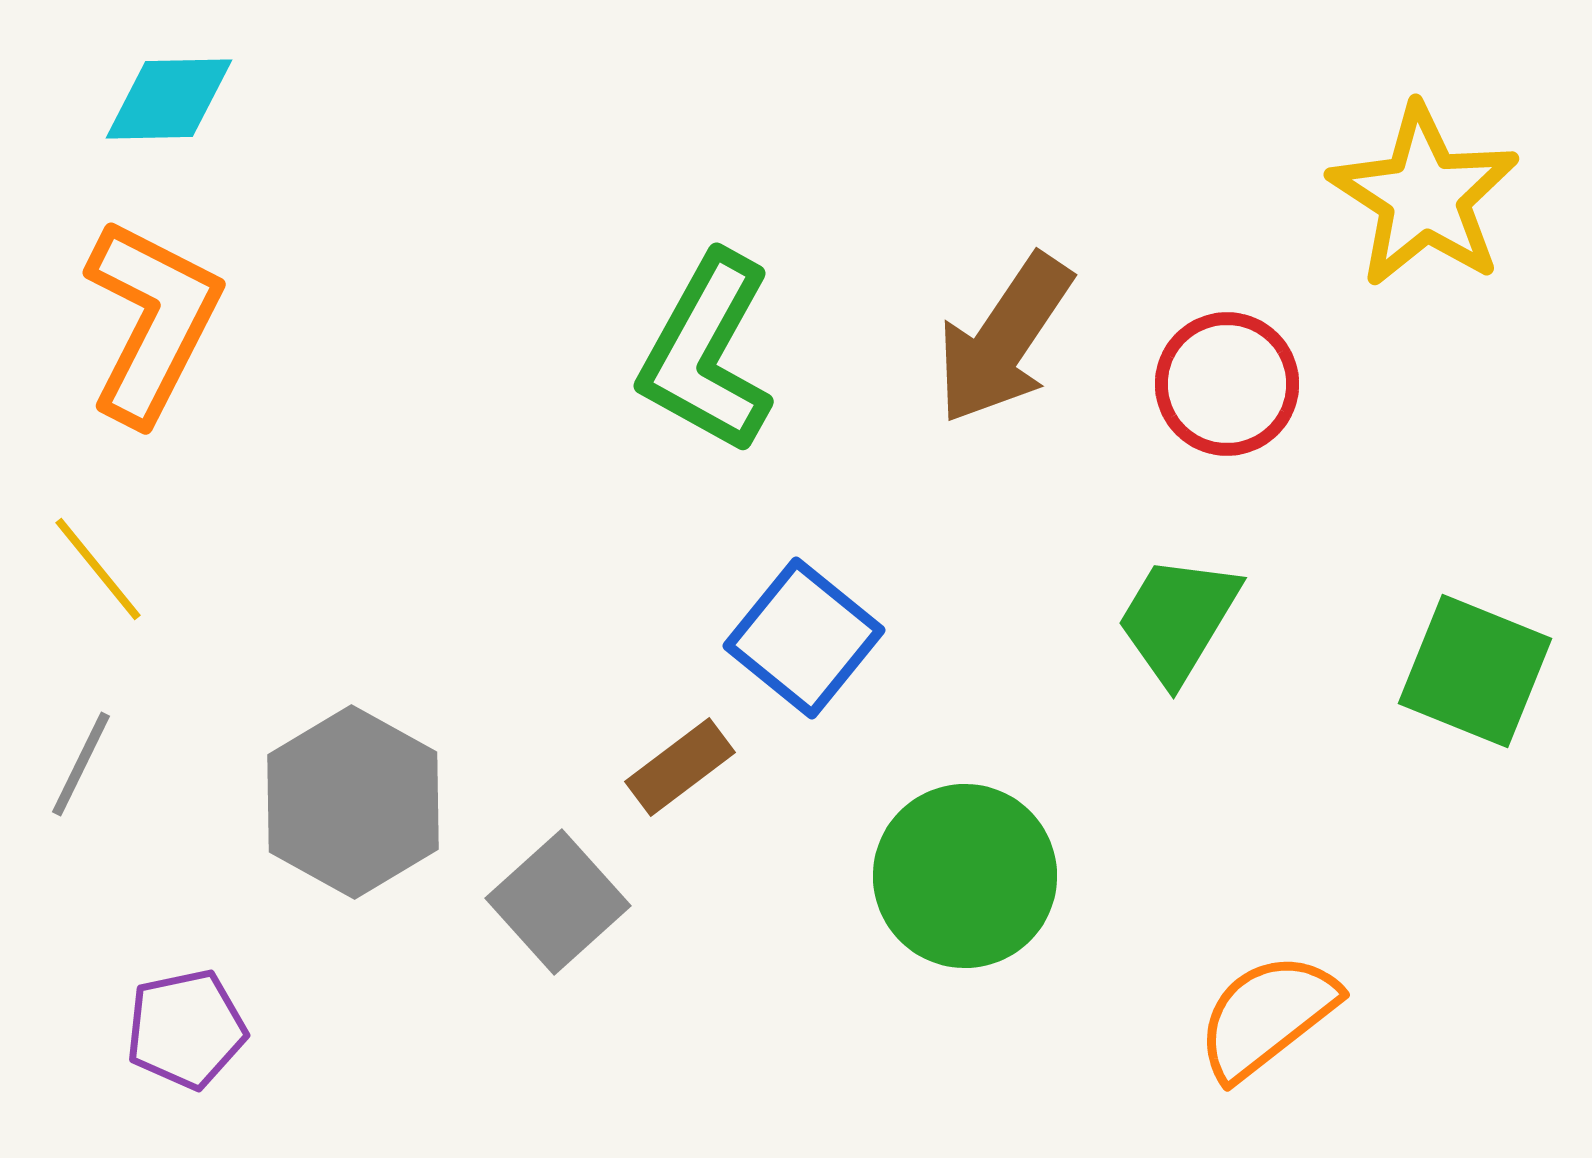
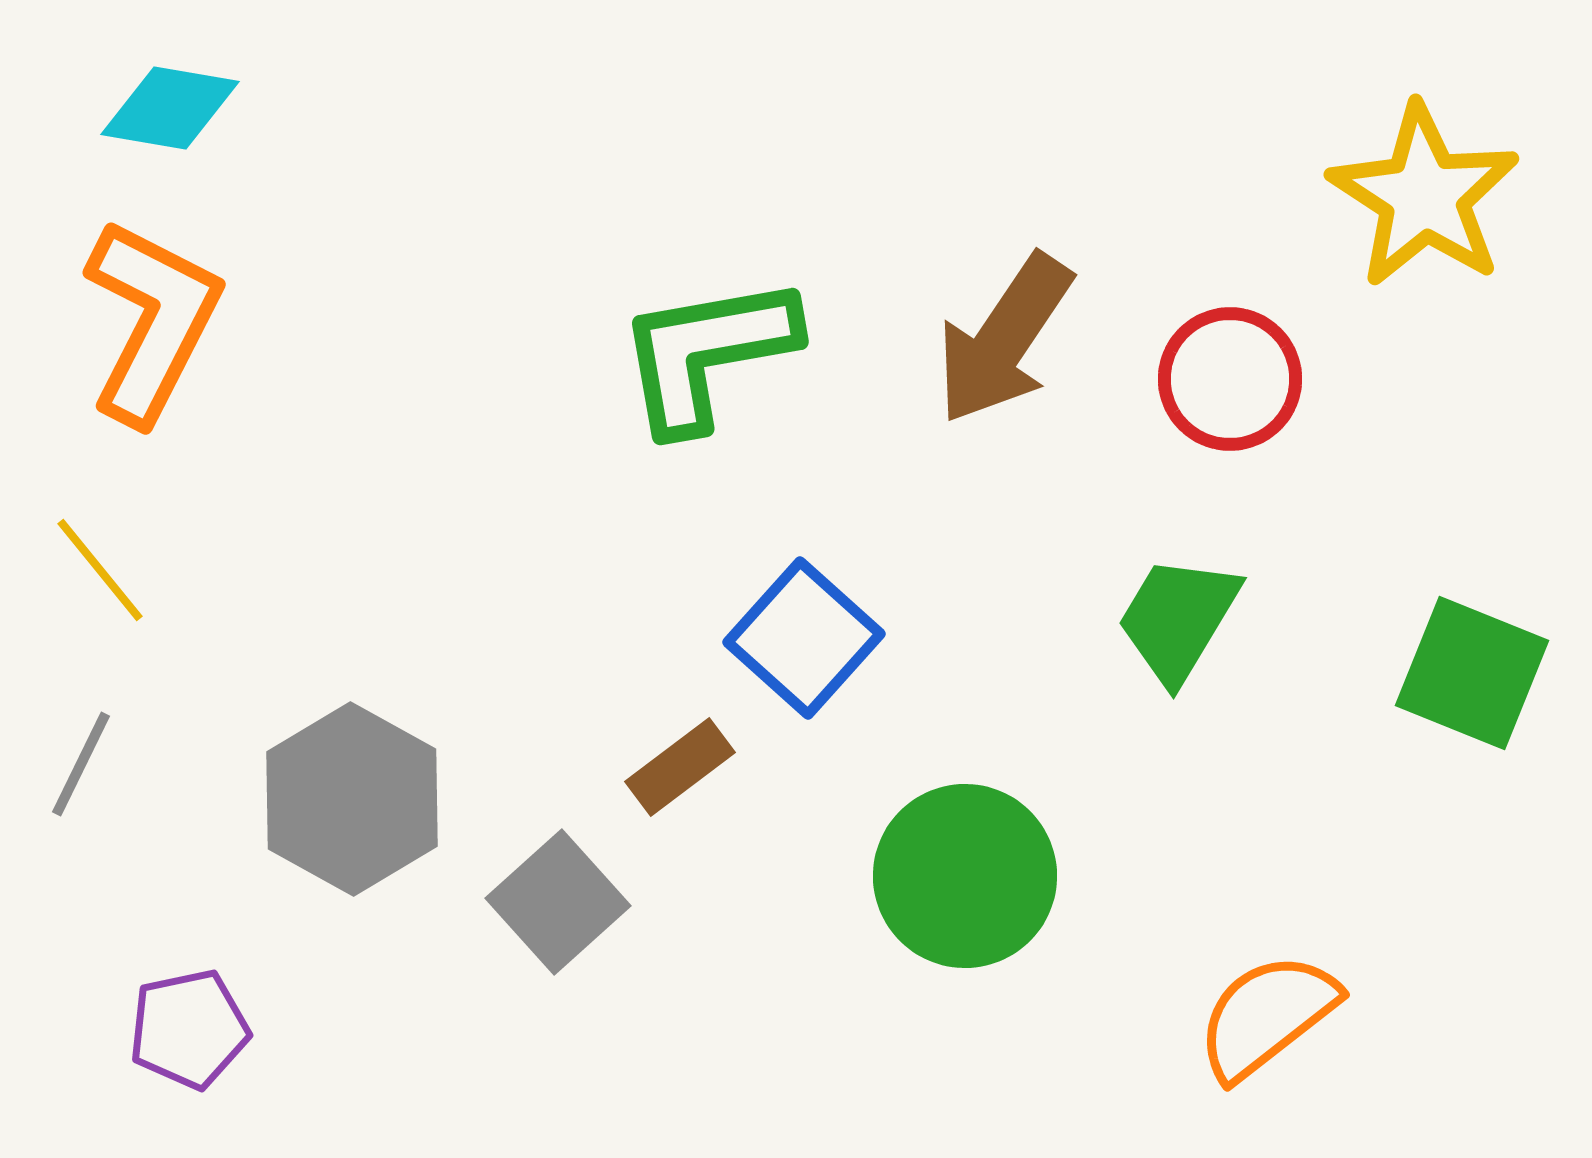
cyan diamond: moved 1 px right, 9 px down; rotated 11 degrees clockwise
green L-shape: rotated 51 degrees clockwise
red circle: moved 3 px right, 5 px up
yellow line: moved 2 px right, 1 px down
blue square: rotated 3 degrees clockwise
green square: moved 3 px left, 2 px down
gray hexagon: moved 1 px left, 3 px up
purple pentagon: moved 3 px right
